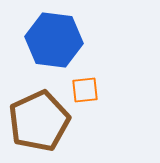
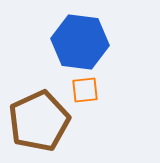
blue hexagon: moved 26 px right, 2 px down
